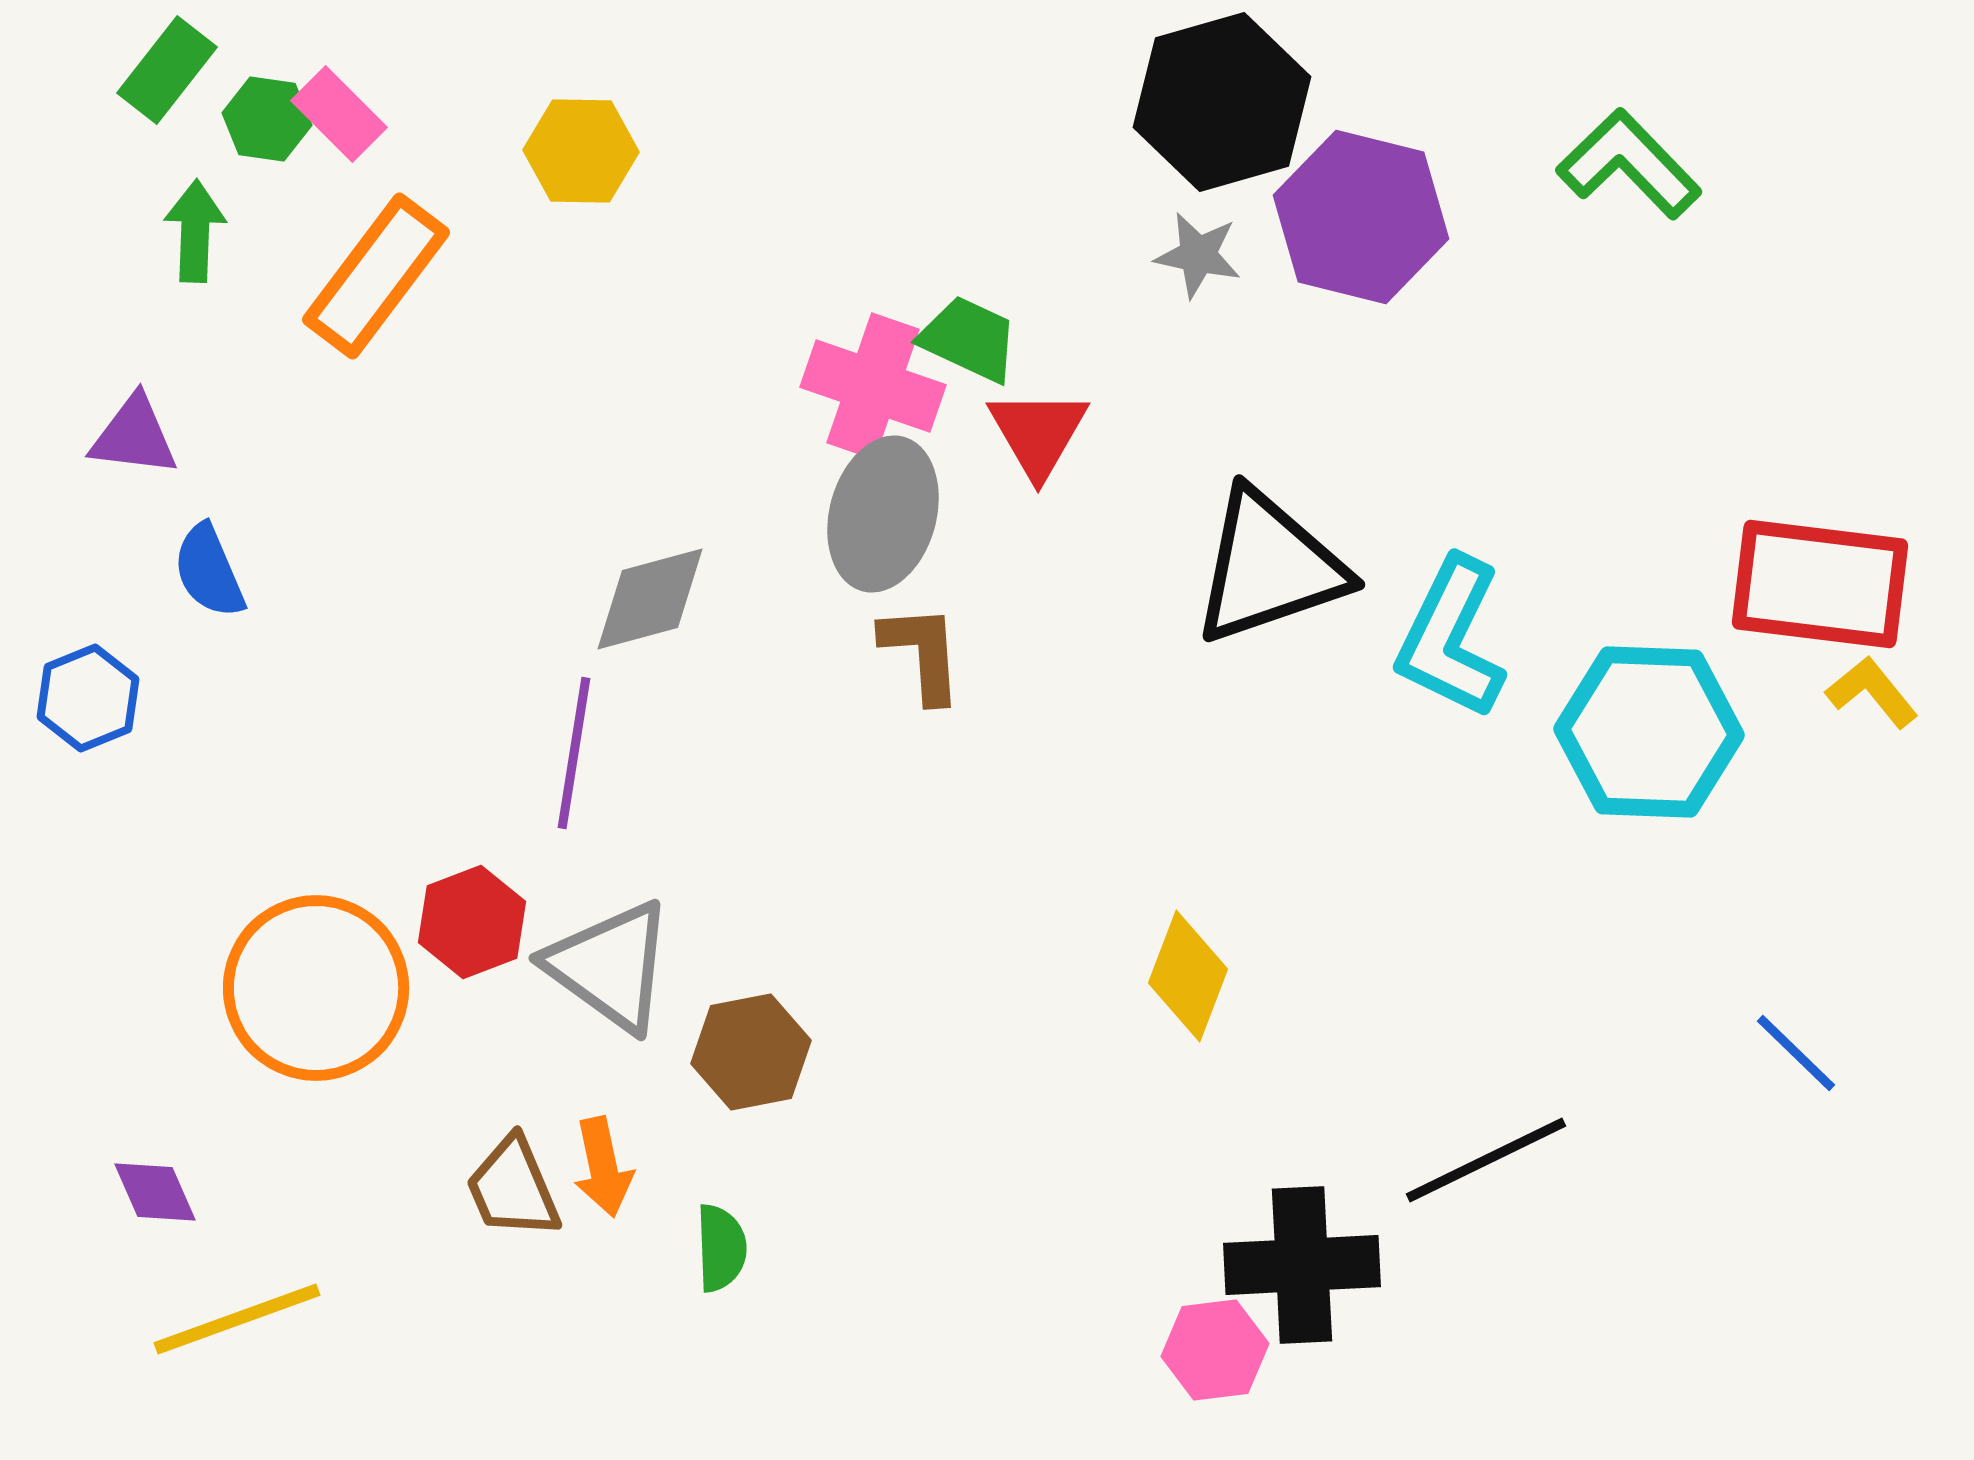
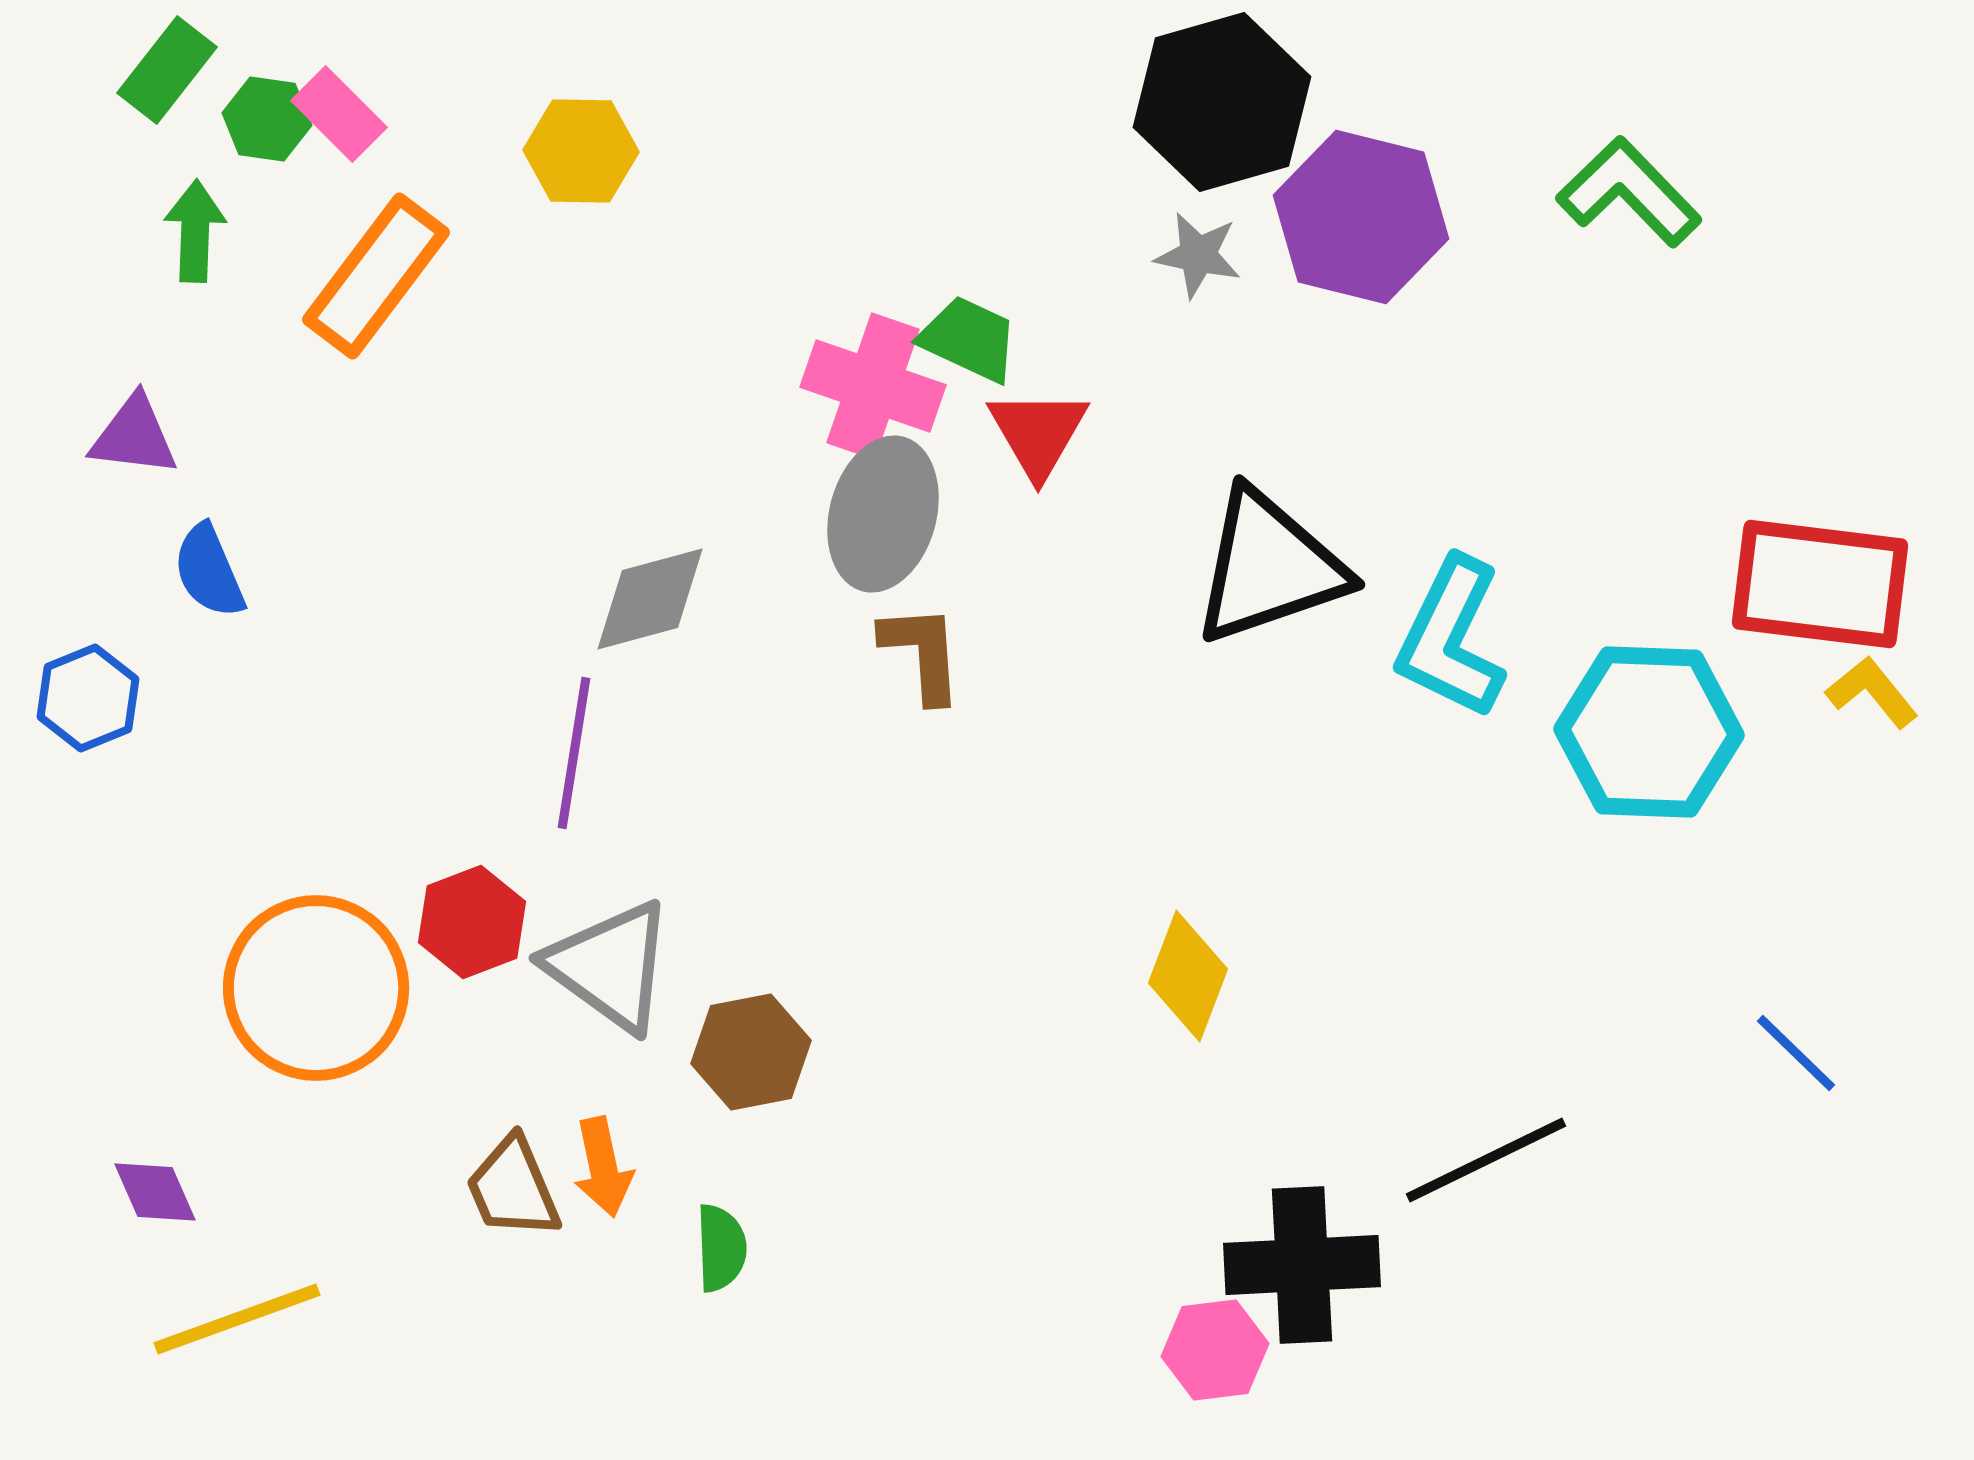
green L-shape: moved 28 px down
